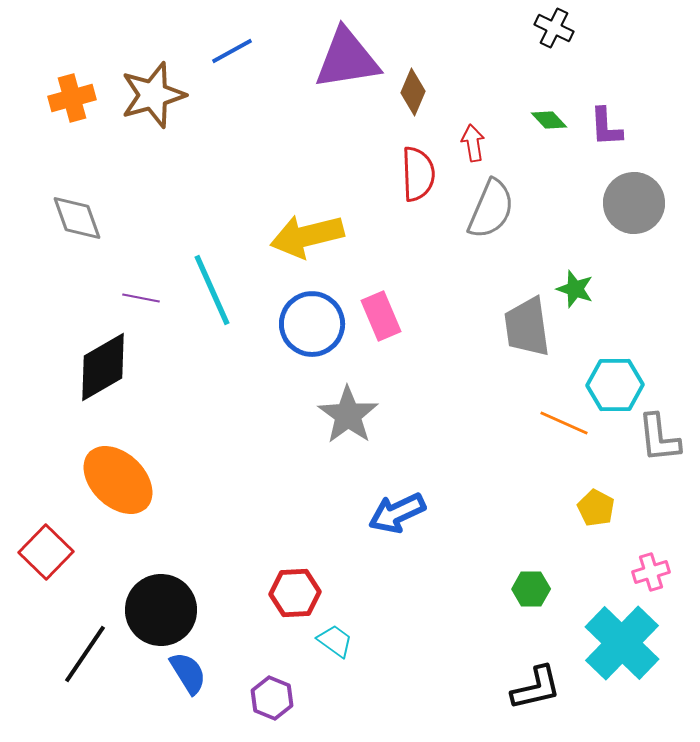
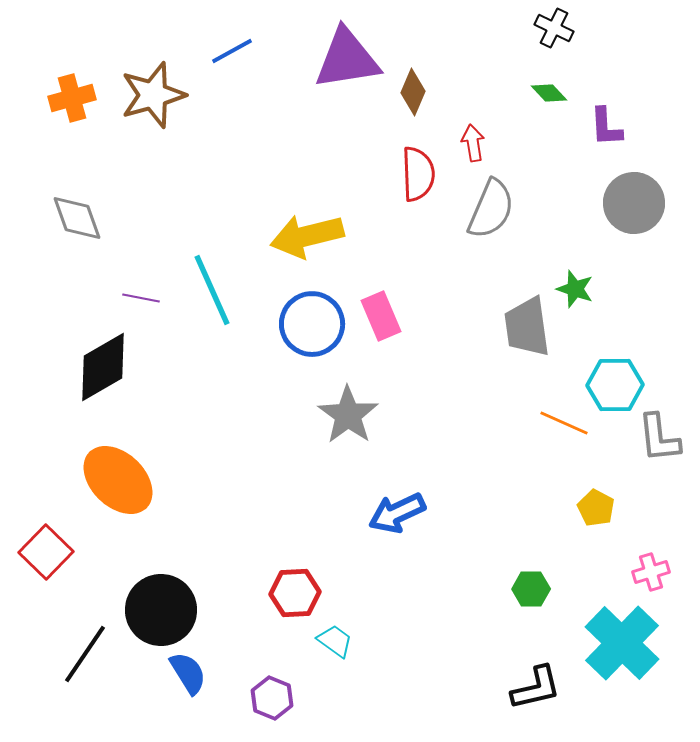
green diamond: moved 27 px up
